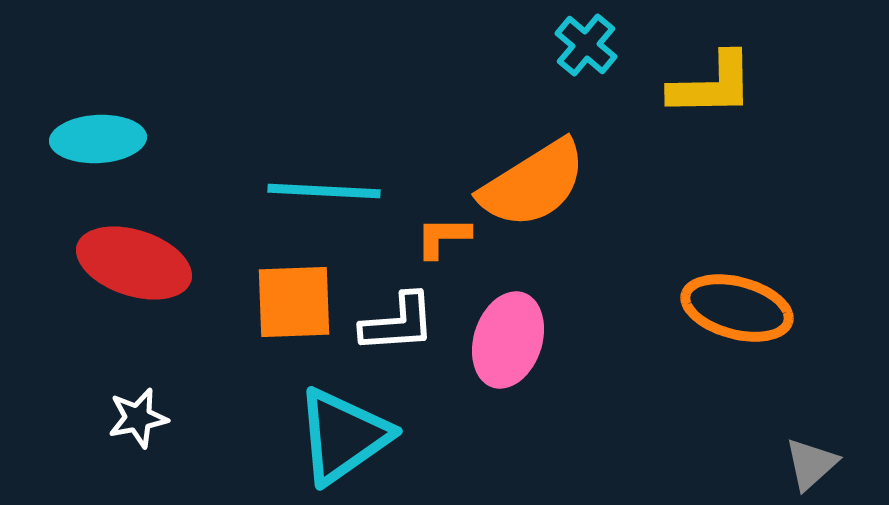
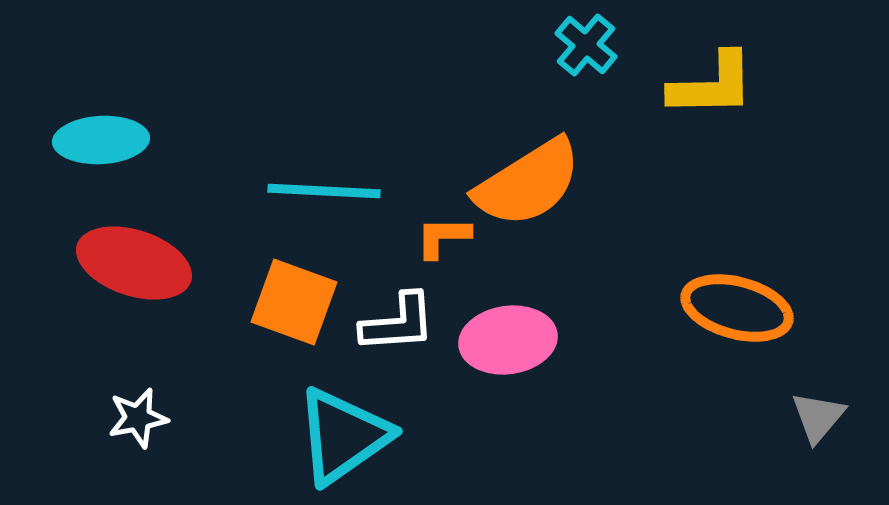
cyan ellipse: moved 3 px right, 1 px down
orange semicircle: moved 5 px left, 1 px up
orange square: rotated 22 degrees clockwise
pink ellipse: rotated 64 degrees clockwise
gray triangle: moved 7 px right, 47 px up; rotated 8 degrees counterclockwise
